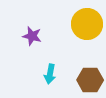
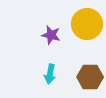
purple star: moved 19 px right, 1 px up
brown hexagon: moved 3 px up
